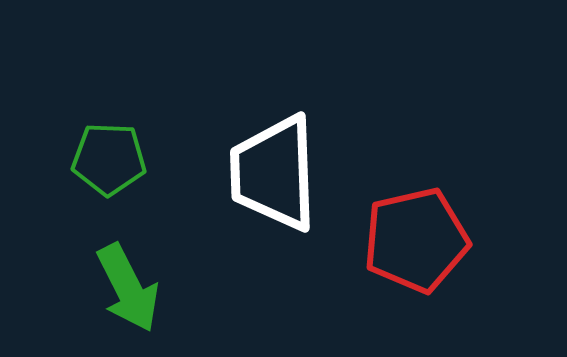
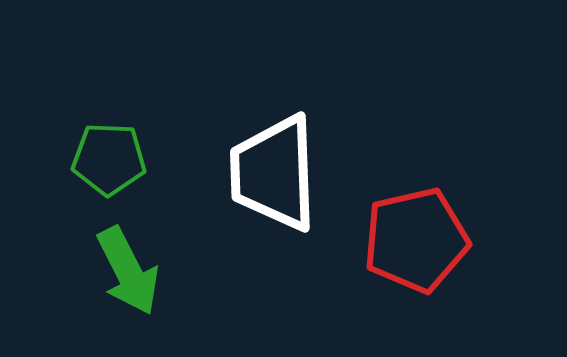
green arrow: moved 17 px up
